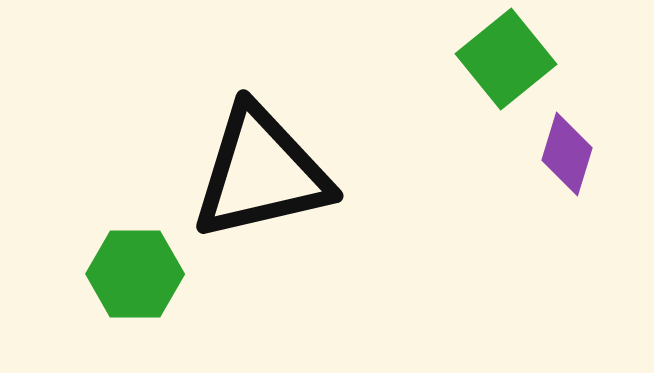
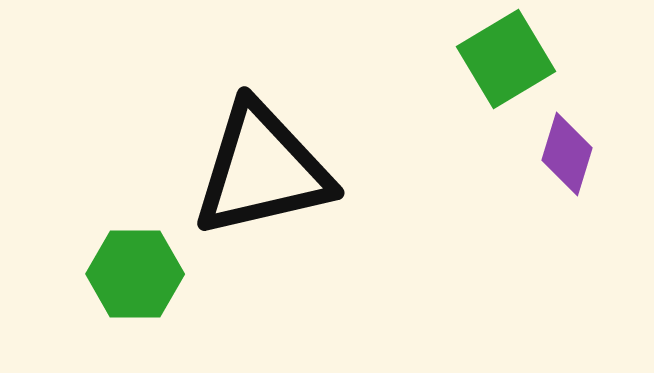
green square: rotated 8 degrees clockwise
black triangle: moved 1 px right, 3 px up
